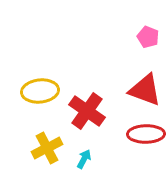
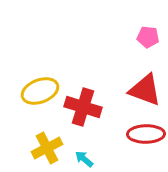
pink pentagon: rotated 15 degrees counterclockwise
yellow ellipse: rotated 15 degrees counterclockwise
red cross: moved 4 px left, 4 px up; rotated 18 degrees counterclockwise
cyan arrow: rotated 78 degrees counterclockwise
